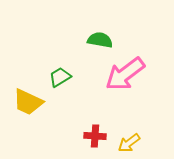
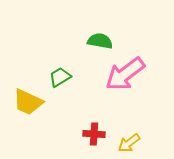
green semicircle: moved 1 px down
red cross: moved 1 px left, 2 px up
